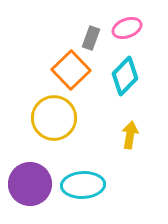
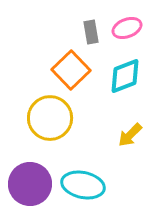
gray rectangle: moved 6 px up; rotated 30 degrees counterclockwise
cyan diamond: rotated 24 degrees clockwise
yellow circle: moved 4 px left
yellow arrow: rotated 144 degrees counterclockwise
cyan ellipse: rotated 15 degrees clockwise
